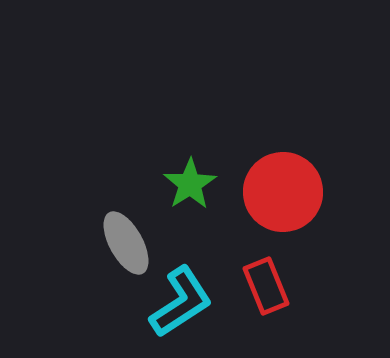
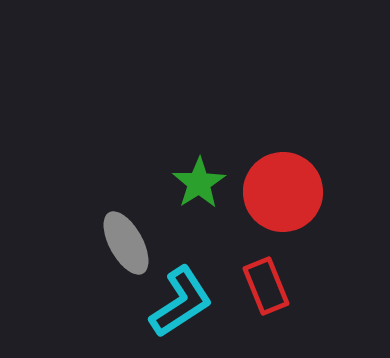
green star: moved 9 px right, 1 px up
